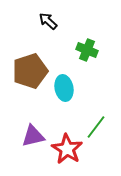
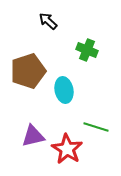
brown pentagon: moved 2 px left
cyan ellipse: moved 2 px down
green line: rotated 70 degrees clockwise
